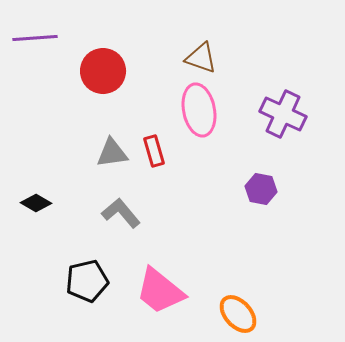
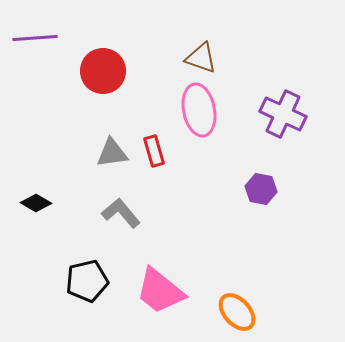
orange ellipse: moved 1 px left, 2 px up
